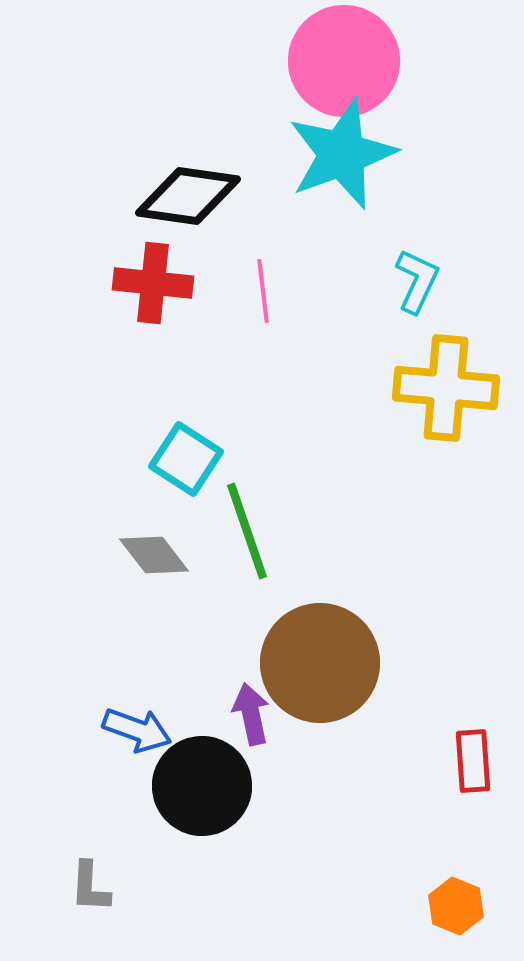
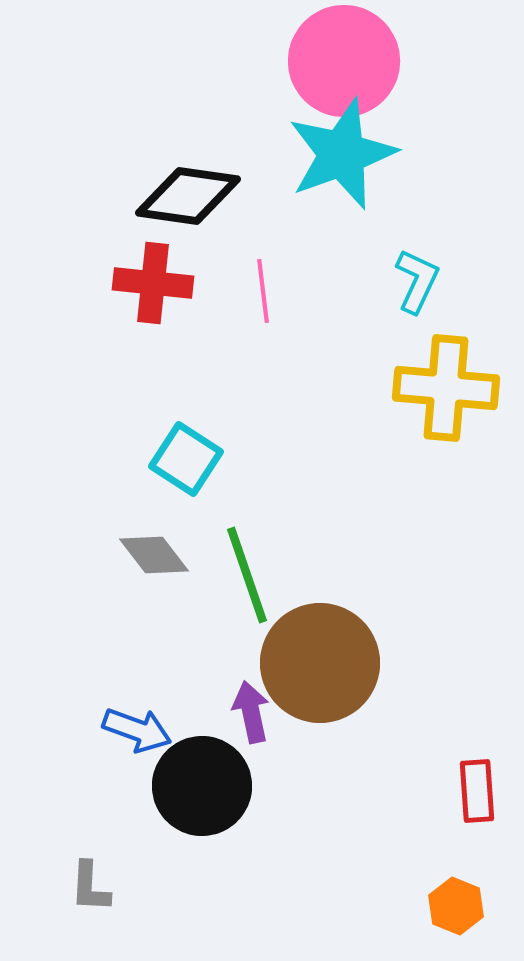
green line: moved 44 px down
purple arrow: moved 2 px up
red rectangle: moved 4 px right, 30 px down
